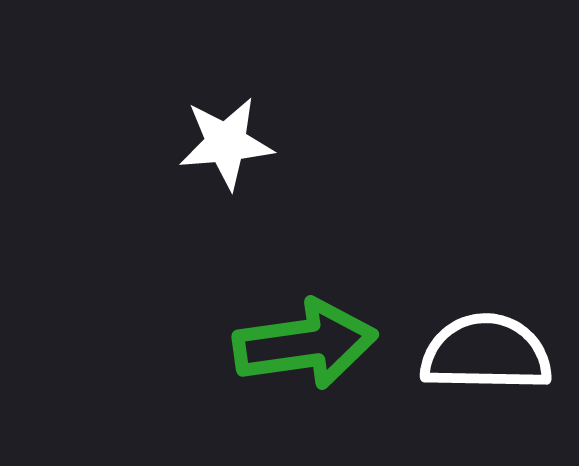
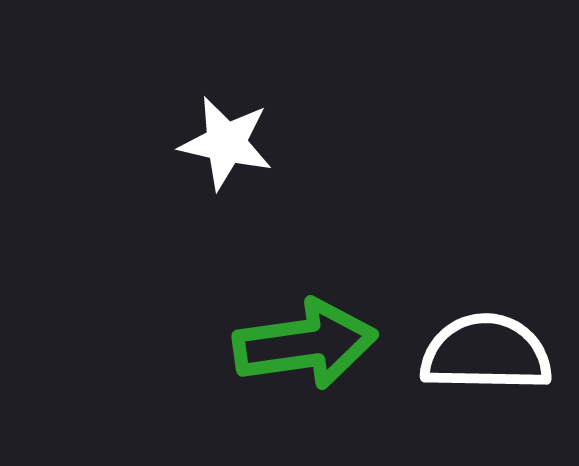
white star: rotated 18 degrees clockwise
